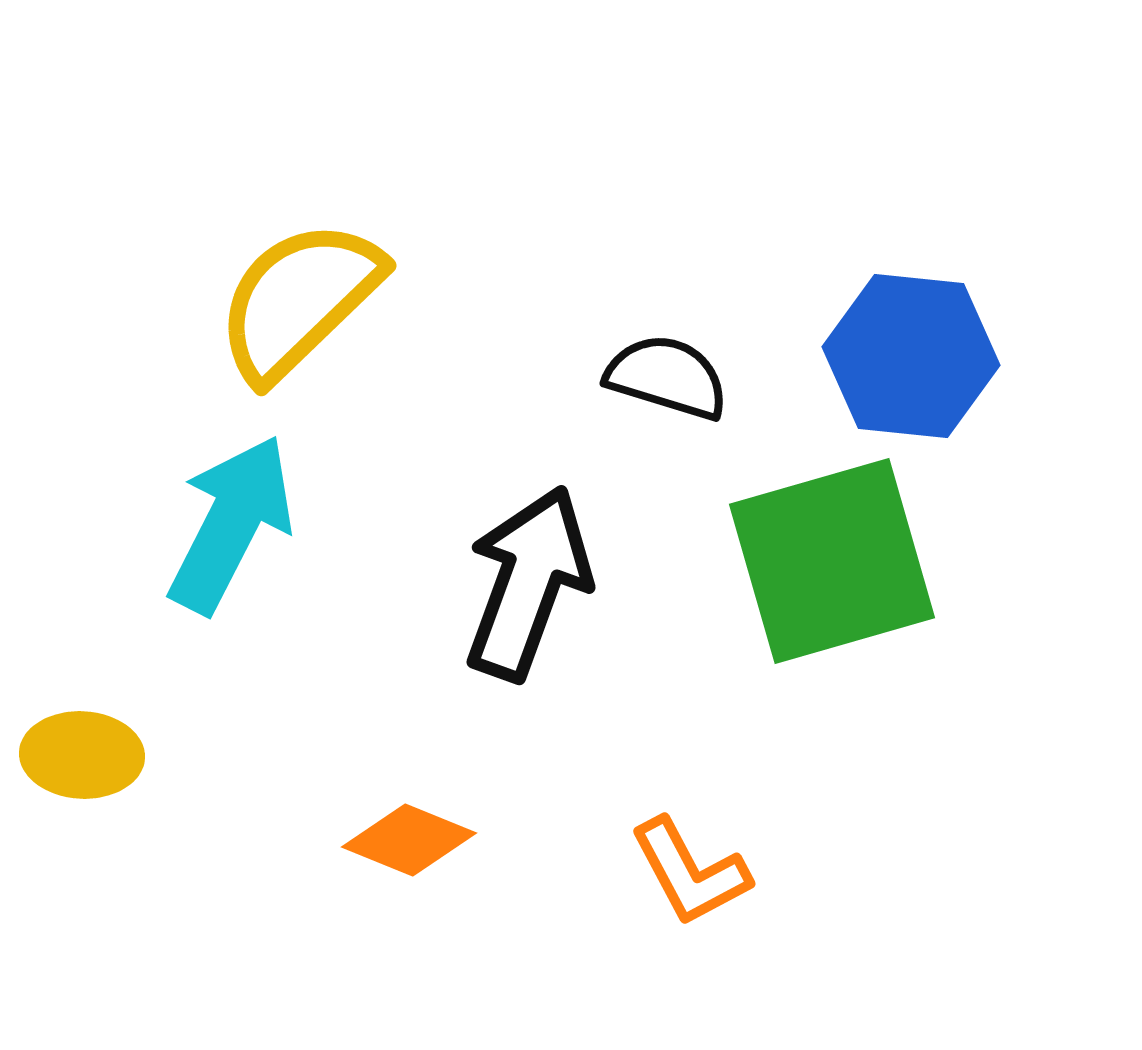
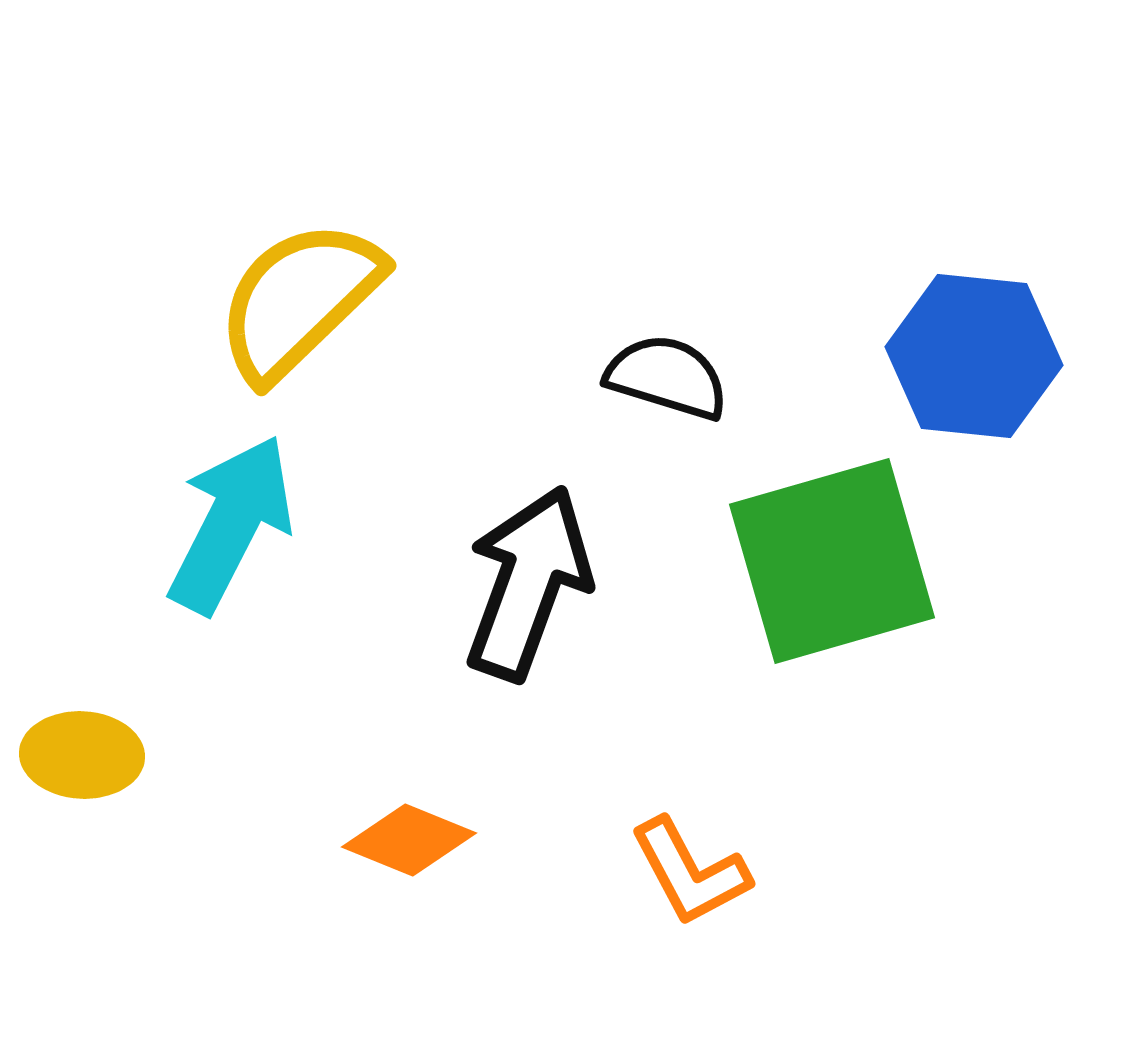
blue hexagon: moved 63 px right
